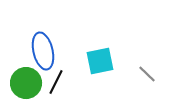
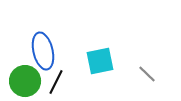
green circle: moved 1 px left, 2 px up
